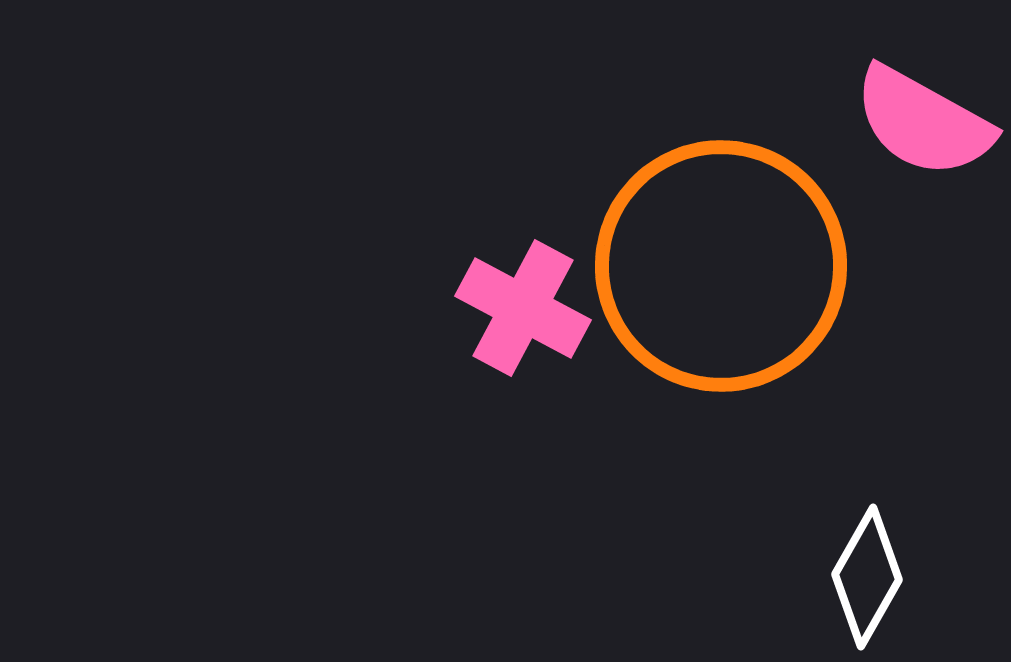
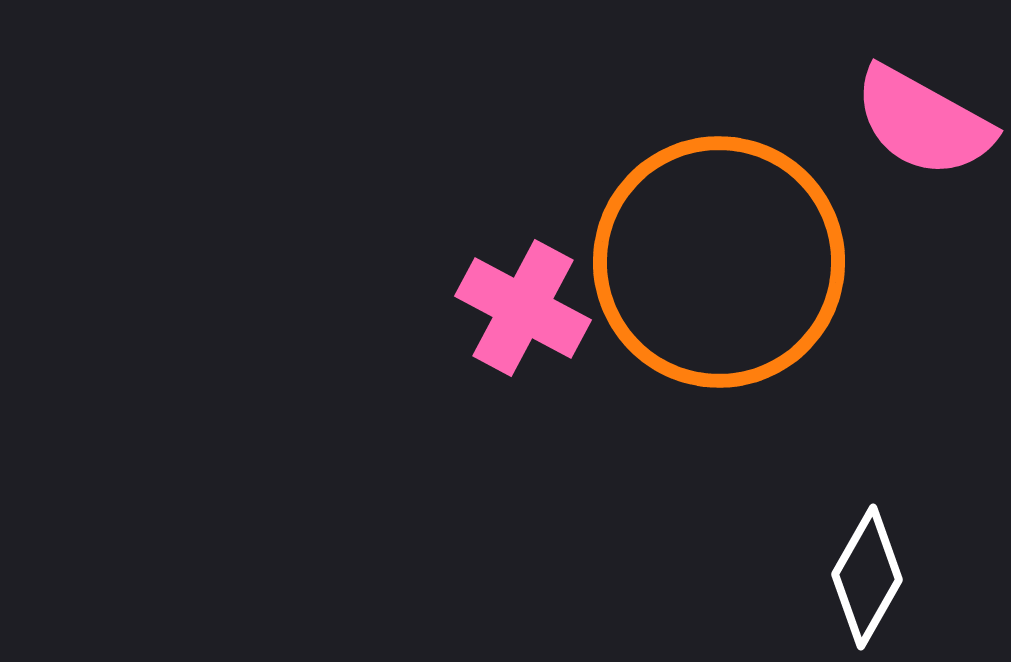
orange circle: moved 2 px left, 4 px up
